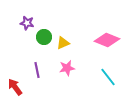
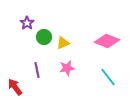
purple star: rotated 24 degrees clockwise
pink diamond: moved 1 px down
